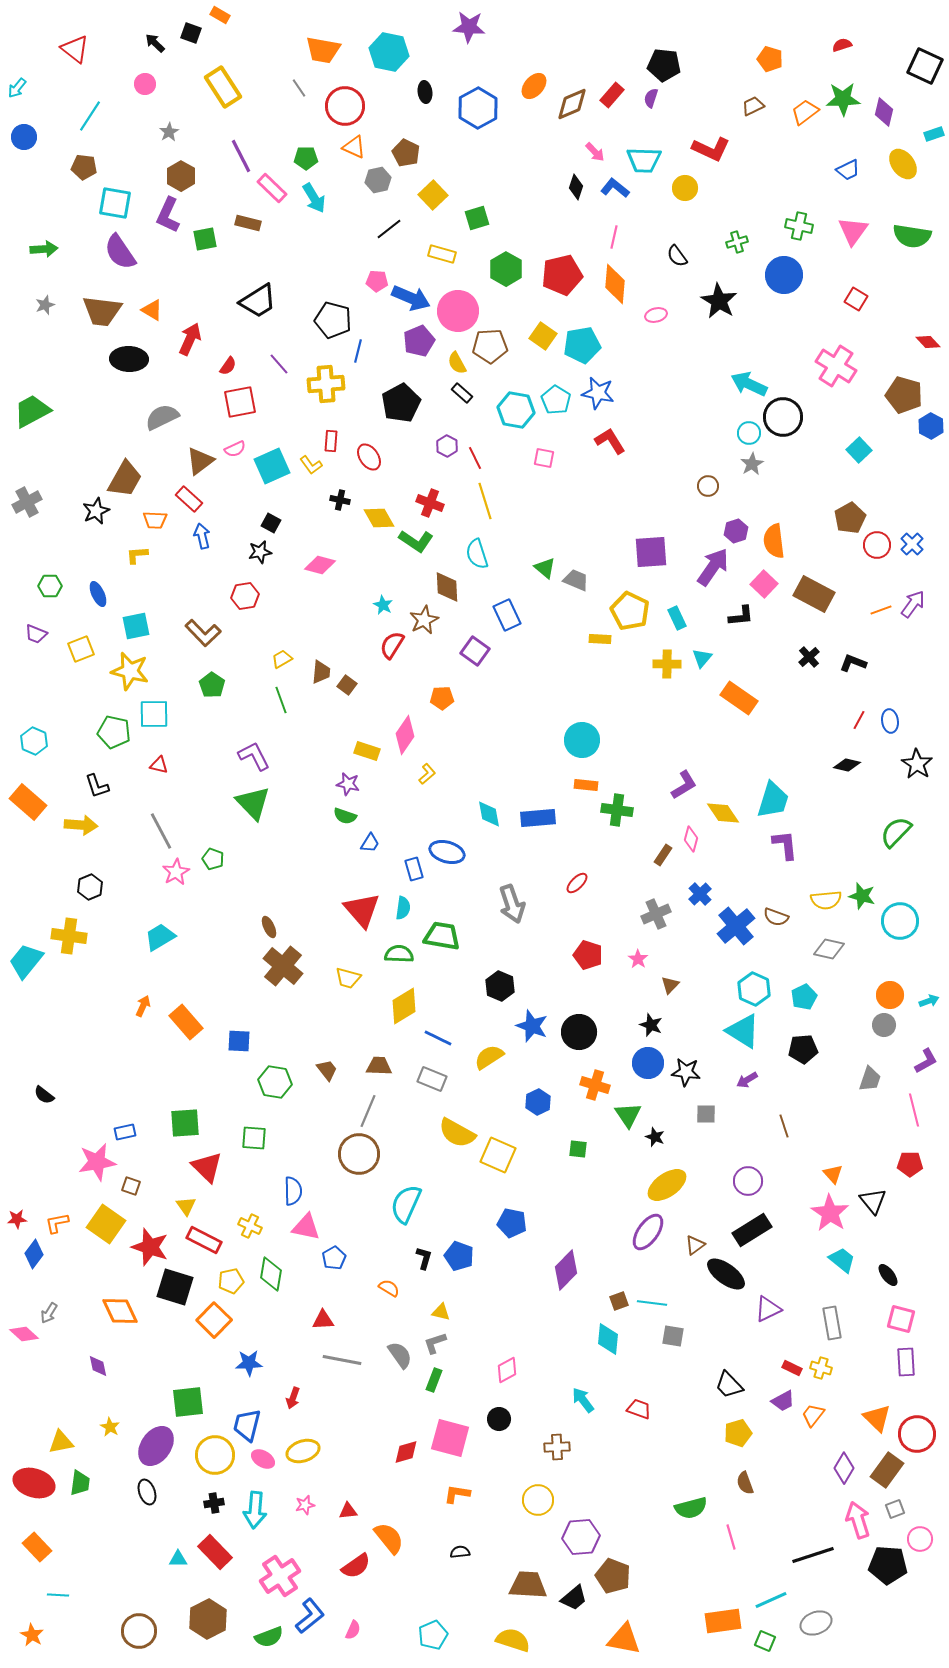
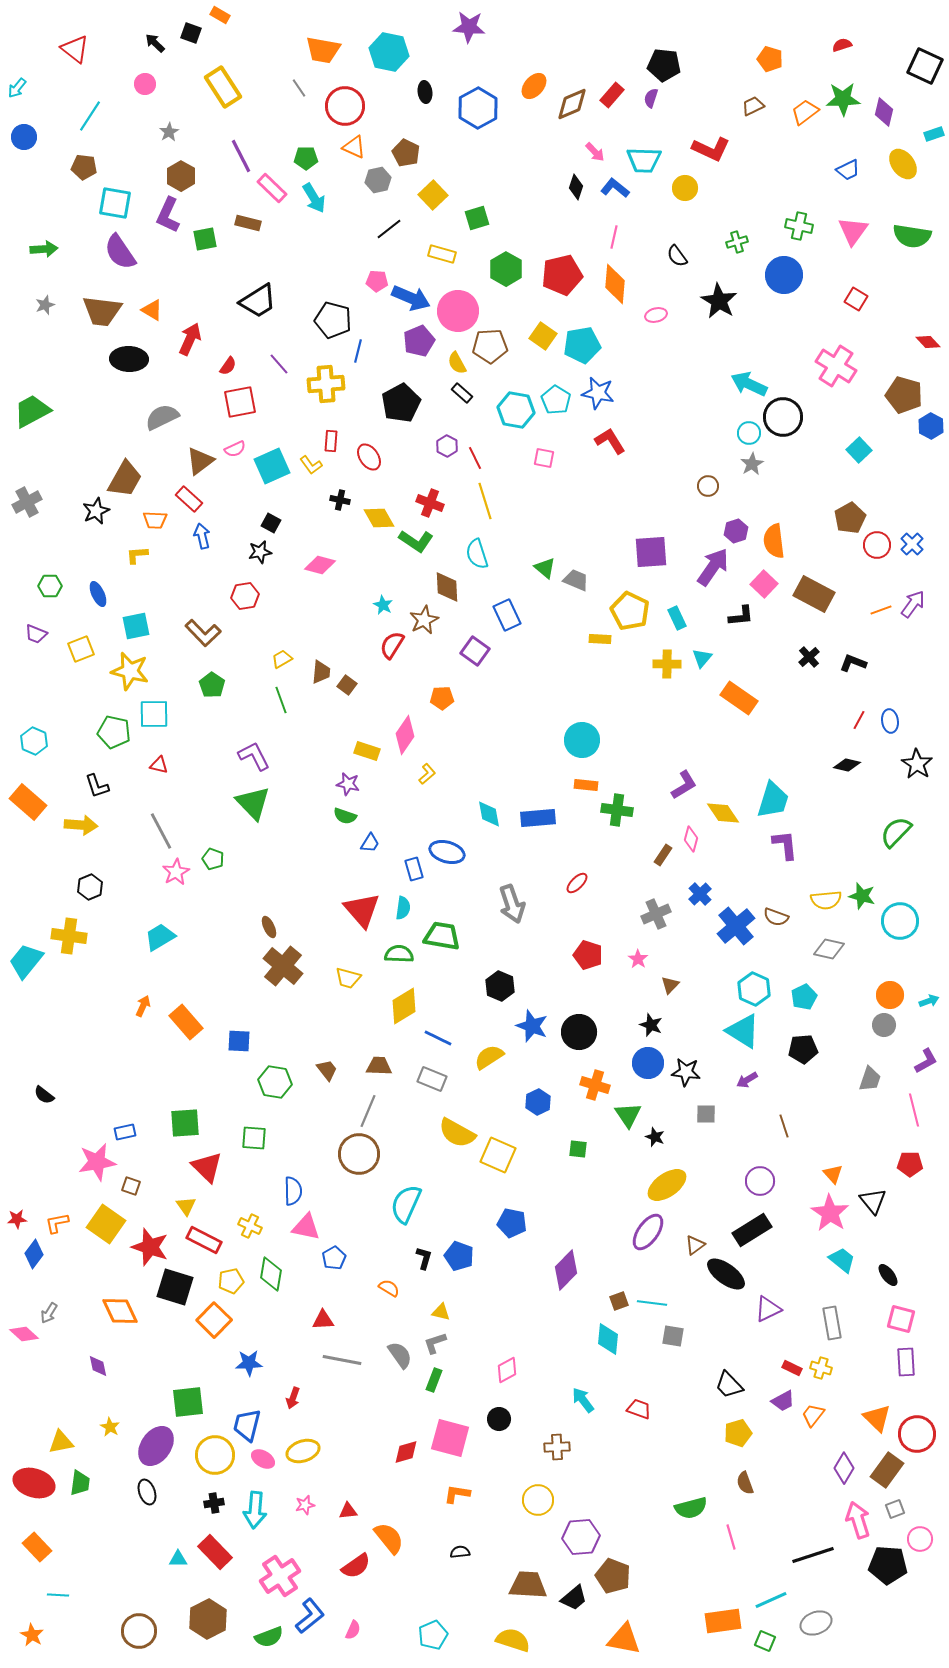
purple circle at (748, 1181): moved 12 px right
